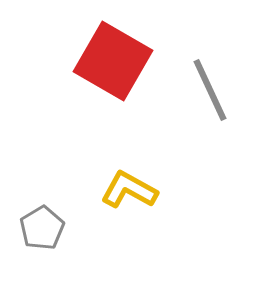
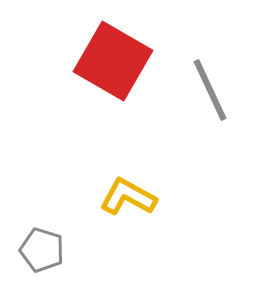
yellow L-shape: moved 1 px left, 7 px down
gray pentagon: moved 22 px down; rotated 24 degrees counterclockwise
